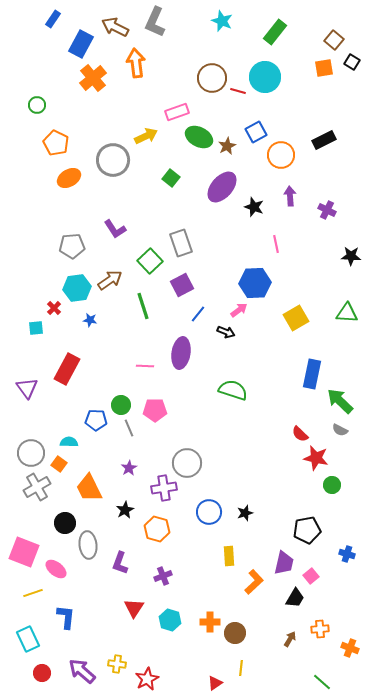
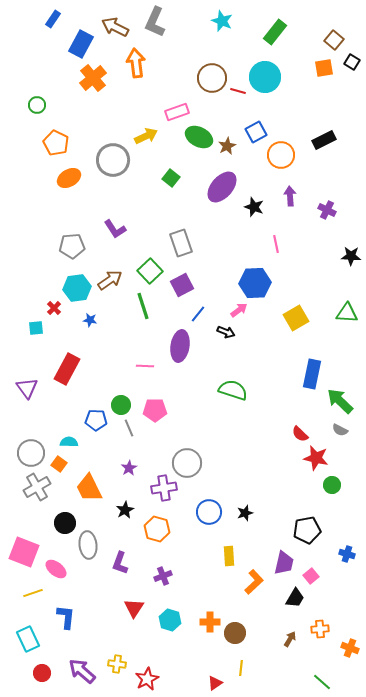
green square at (150, 261): moved 10 px down
purple ellipse at (181, 353): moved 1 px left, 7 px up
